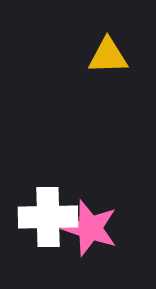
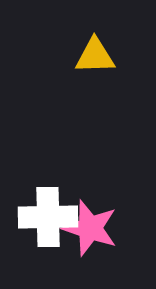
yellow triangle: moved 13 px left
